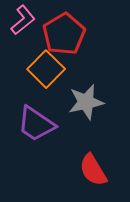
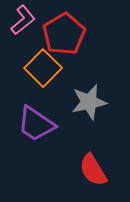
orange square: moved 3 px left, 1 px up
gray star: moved 3 px right
